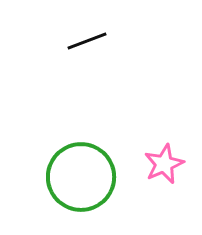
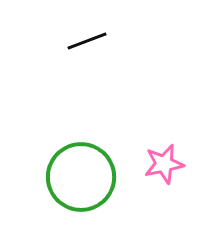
pink star: rotated 12 degrees clockwise
